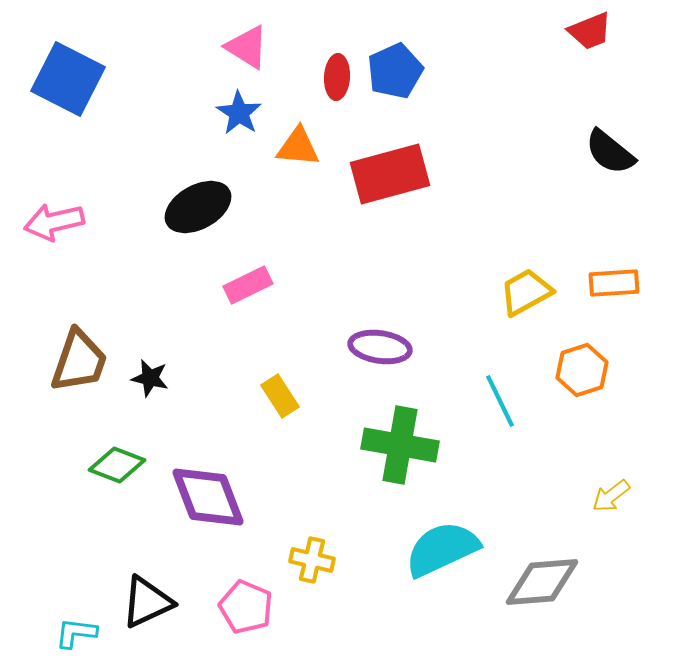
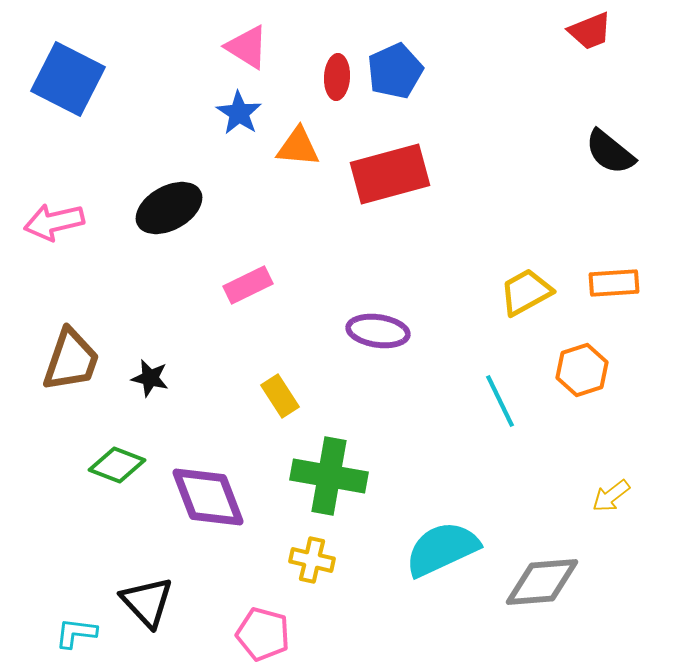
black ellipse: moved 29 px left, 1 px down
purple ellipse: moved 2 px left, 16 px up
brown trapezoid: moved 8 px left, 1 px up
green cross: moved 71 px left, 31 px down
black triangle: rotated 48 degrees counterclockwise
pink pentagon: moved 17 px right, 27 px down; rotated 8 degrees counterclockwise
